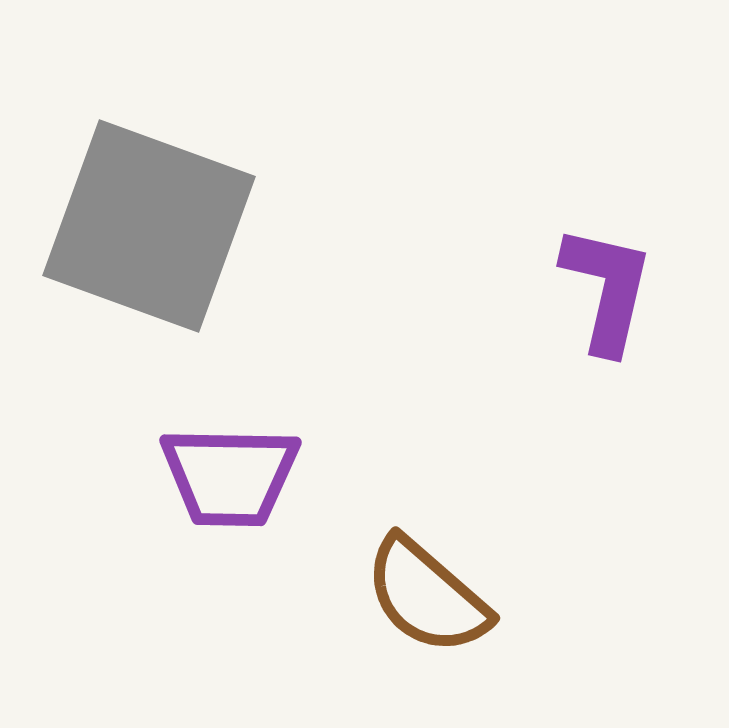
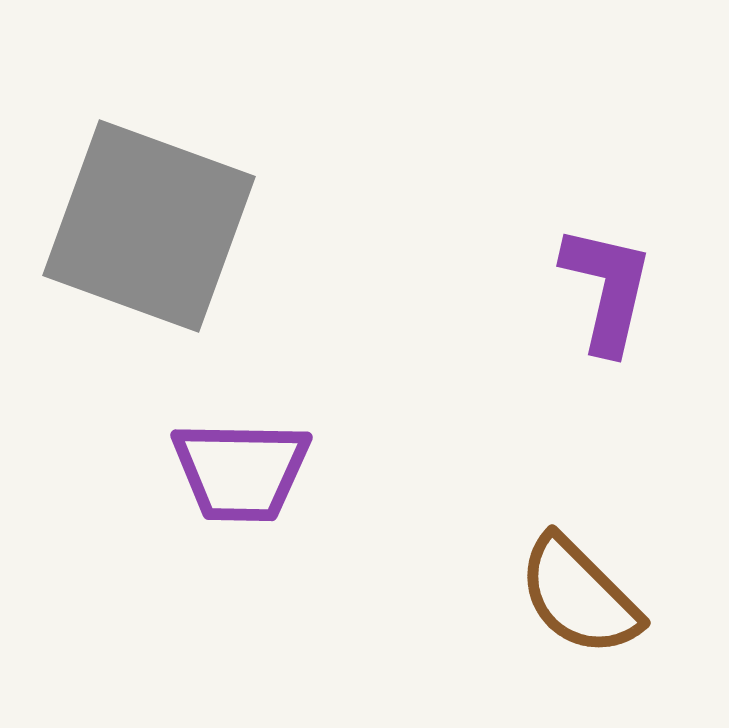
purple trapezoid: moved 11 px right, 5 px up
brown semicircle: moved 152 px right; rotated 4 degrees clockwise
